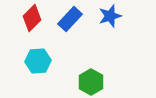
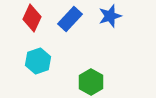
red diamond: rotated 20 degrees counterclockwise
cyan hexagon: rotated 15 degrees counterclockwise
